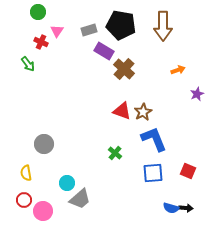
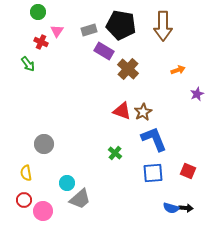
brown cross: moved 4 px right
